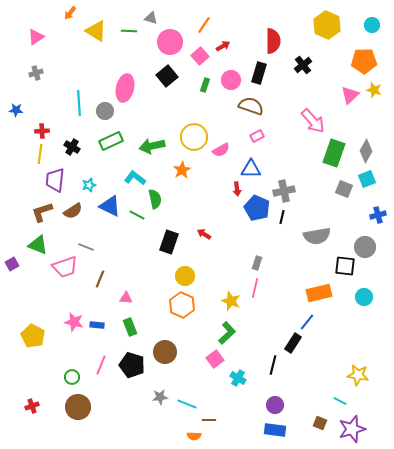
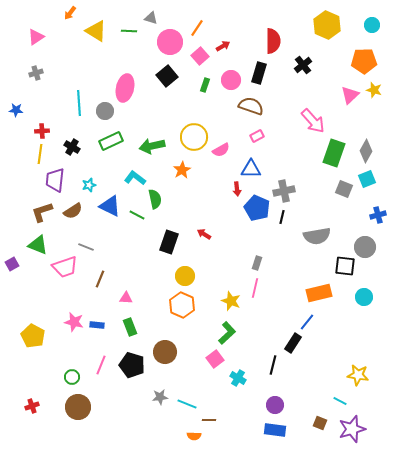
orange line at (204, 25): moved 7 px left, 3 px down
